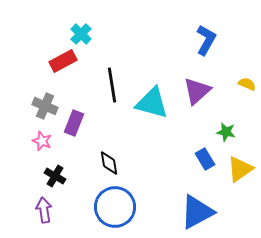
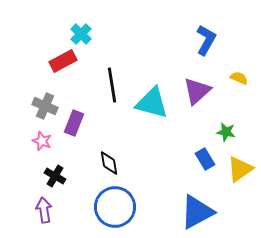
yellow semicircle: moved 8 px left, 6 px up
